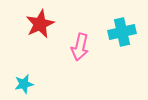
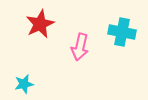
cyan cross: rotated 24 degrees clockwise
